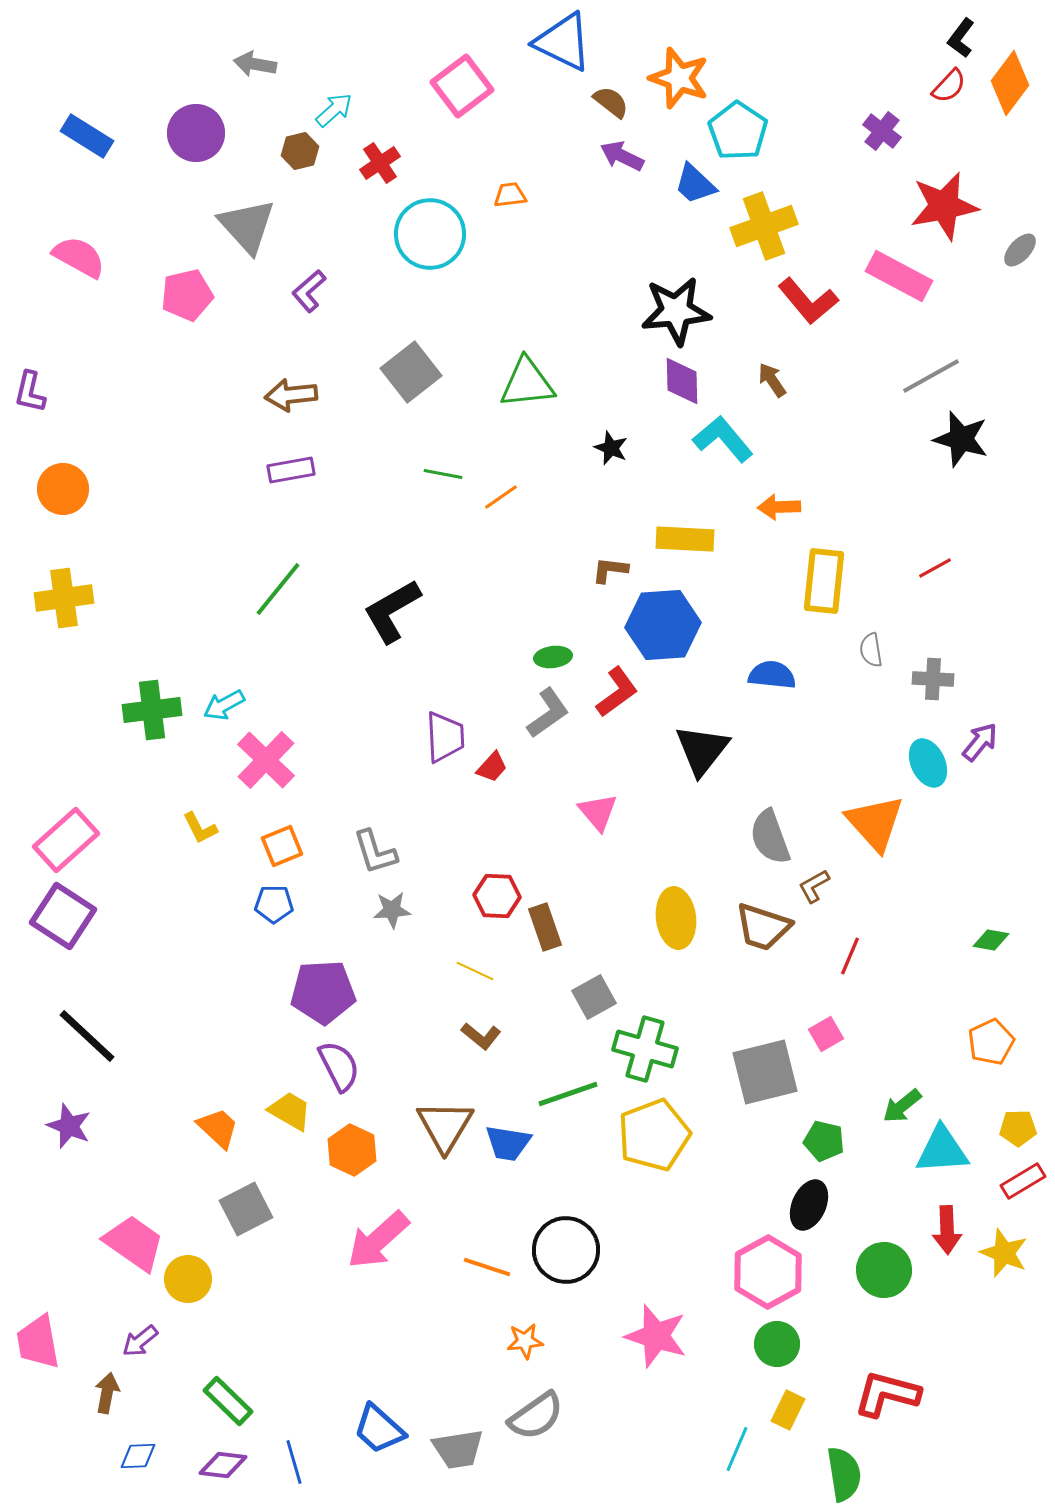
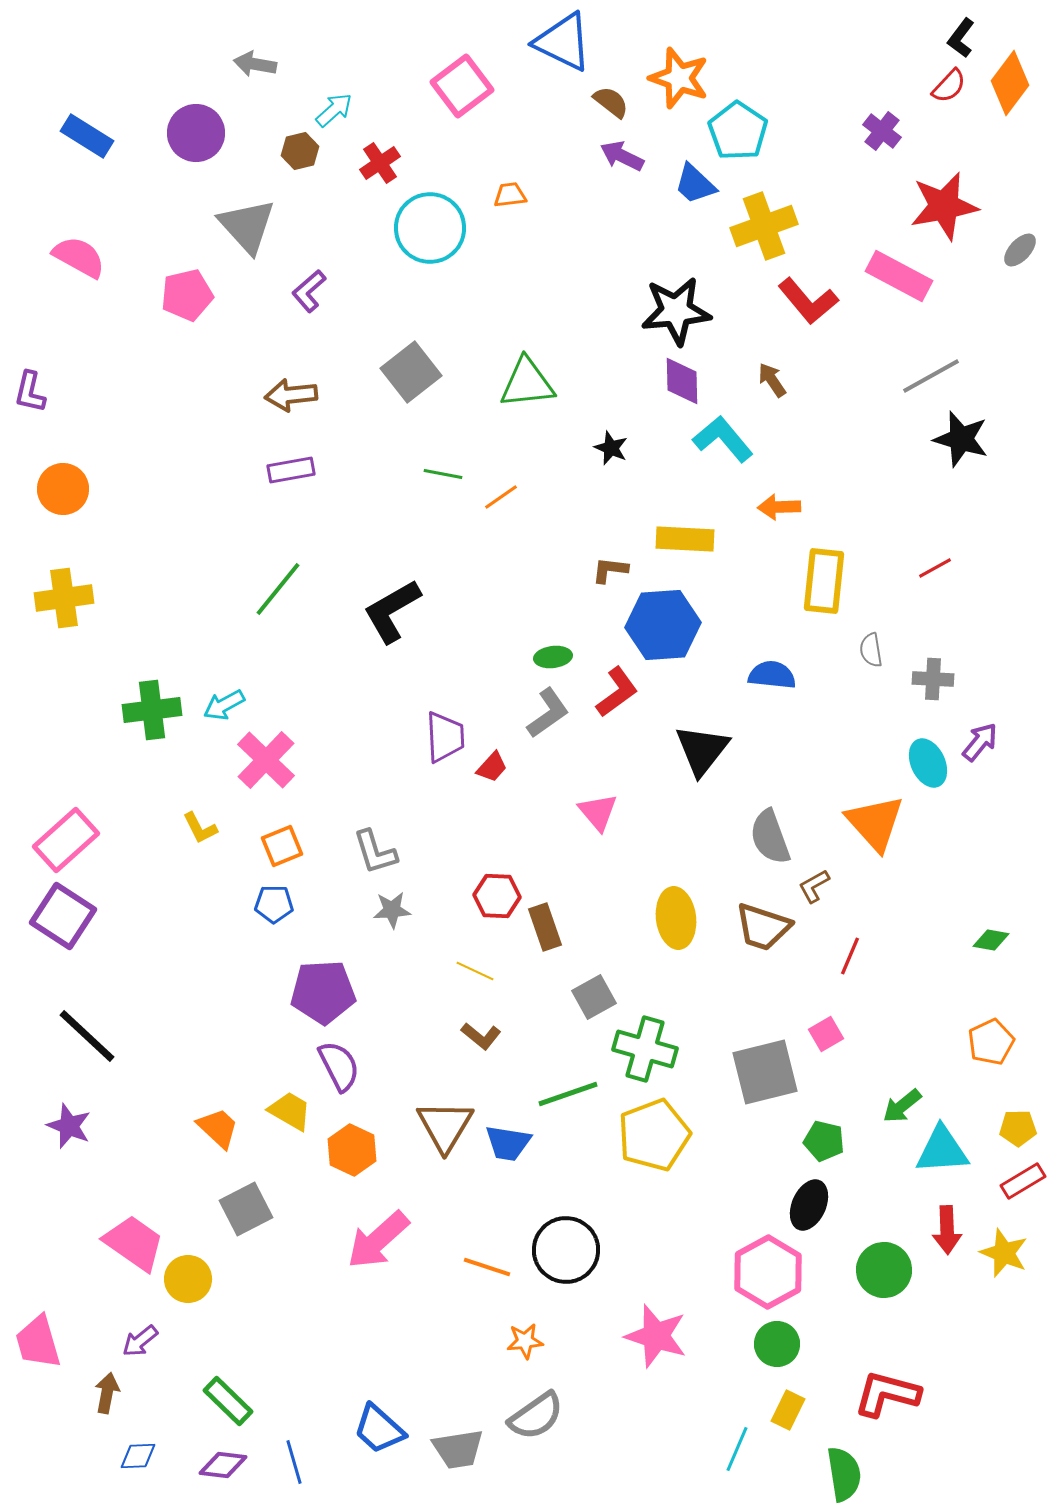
cyan circle at (430, 234): moved 6 px up
pink trapezoid at (38, 1342): rotated 6 degrees counterclockwise
